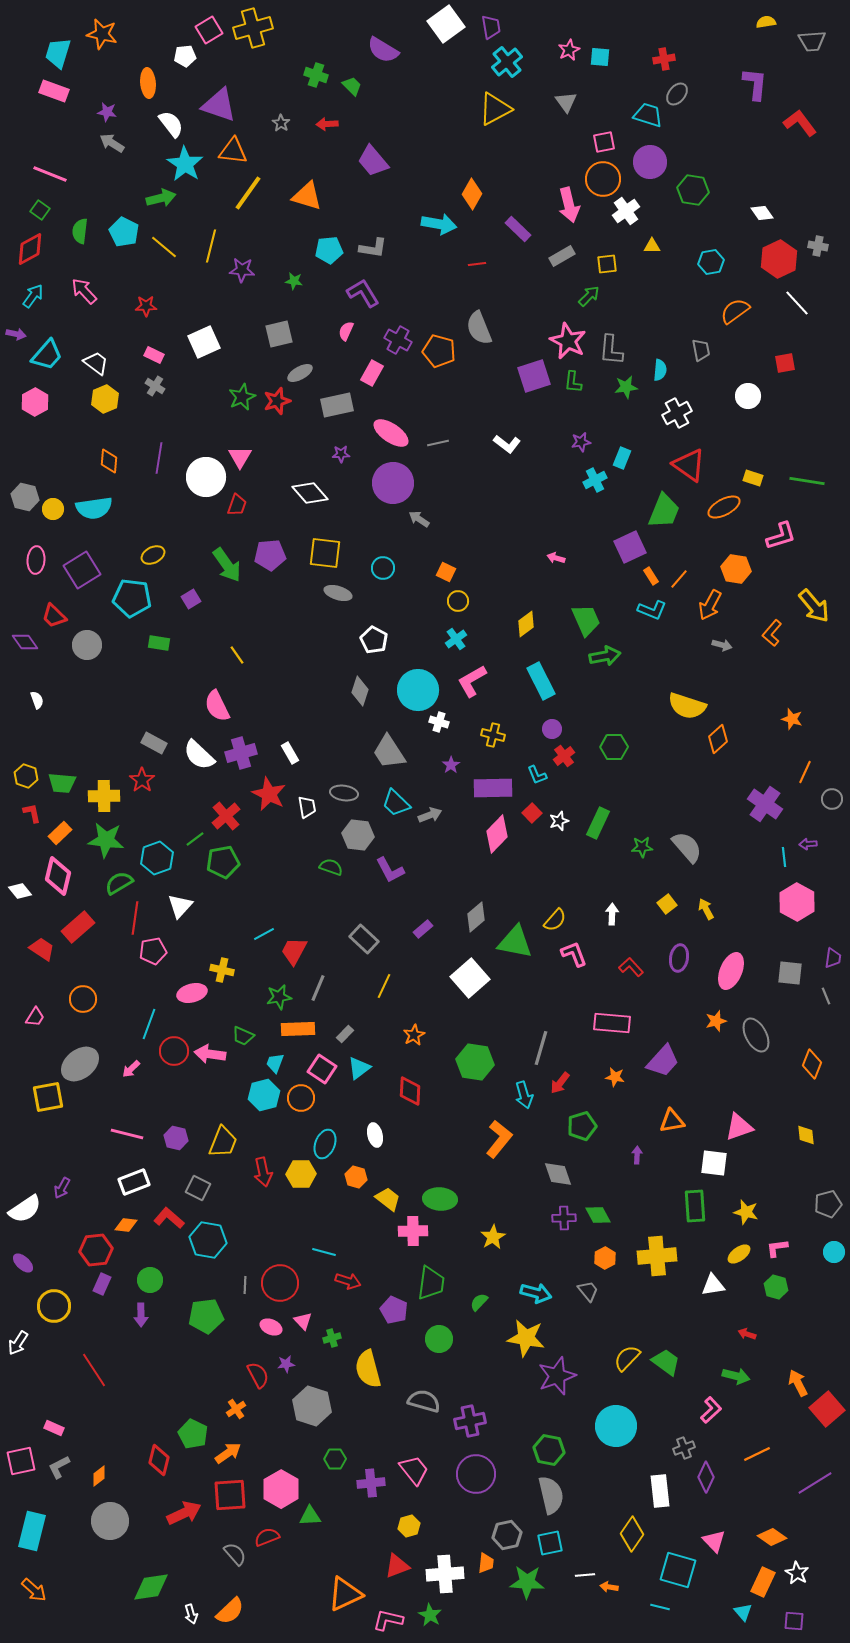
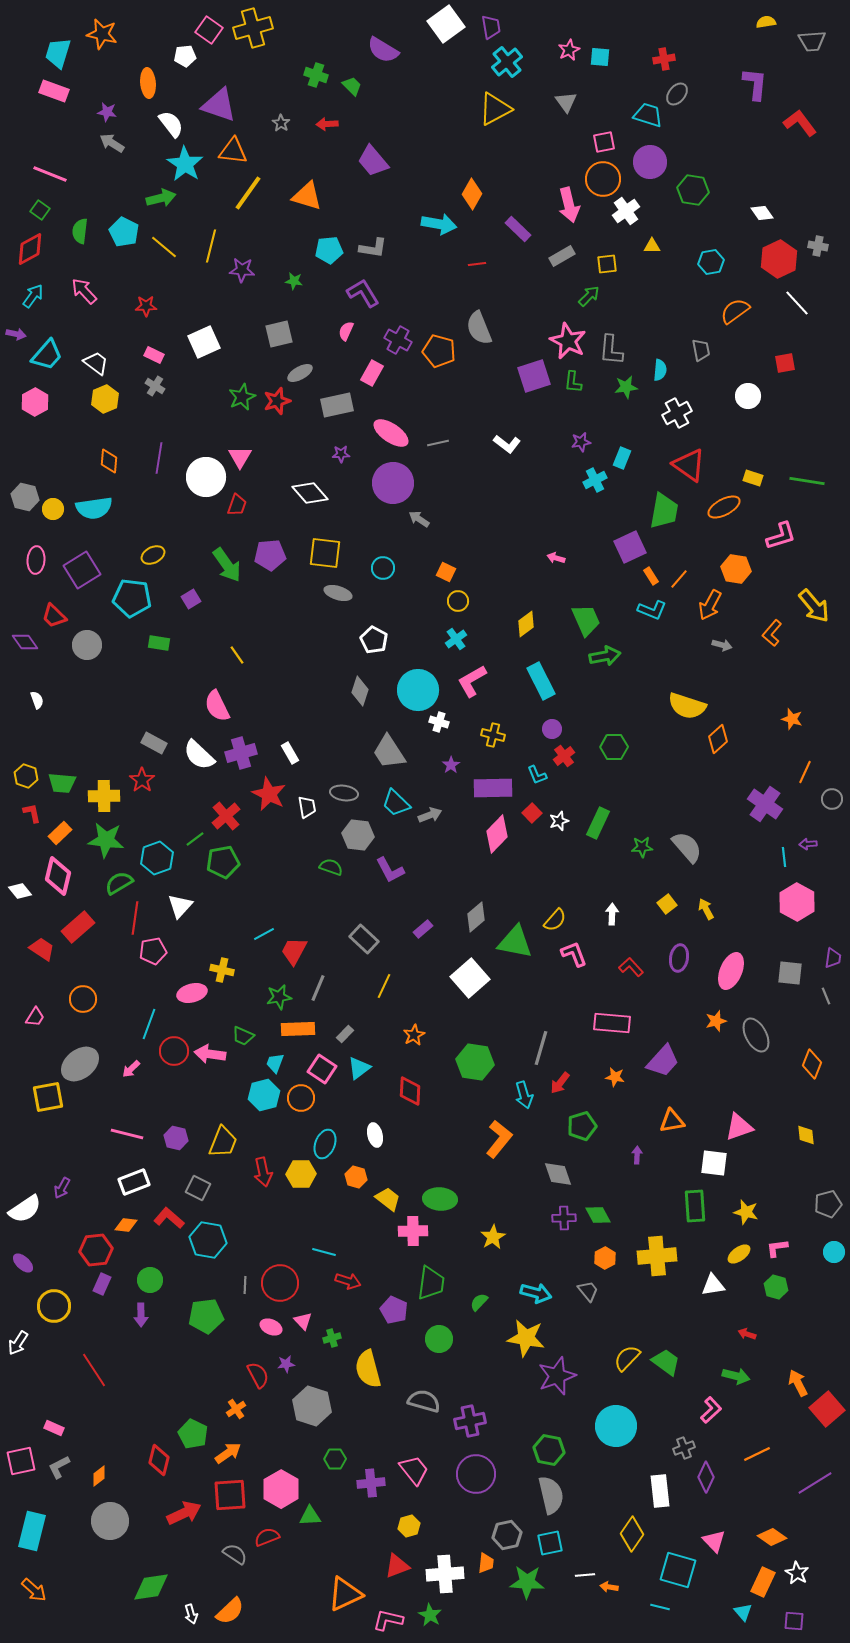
pink square at (209, 30): rotated 24 degrees counterclockwise
green trapezoid at (664, 511): rotated 12 degrees counterclockwise
gray semicircle at (235, 1554): rotated 15 degrees counterclockwise
